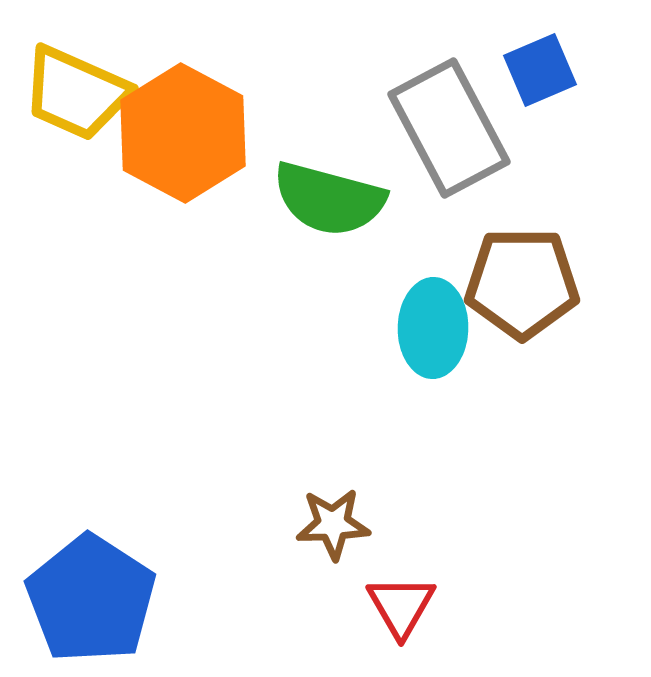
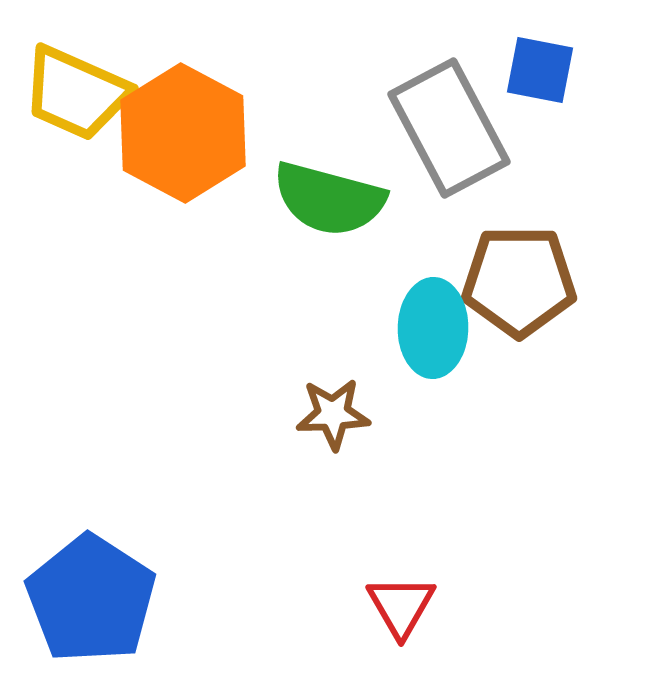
blue square: rotated 34 degrees clockwise
brown pentagon: moved 3 px left, 2 px up
brown star: moved 110 px up
